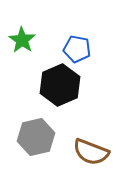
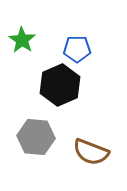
blue pentagon: rotated 12 degrees counterclockwise
gray hexagon: rotated 18 degrees clockwise
